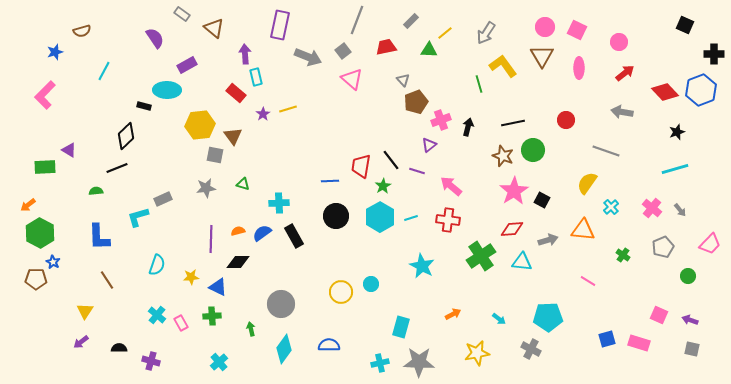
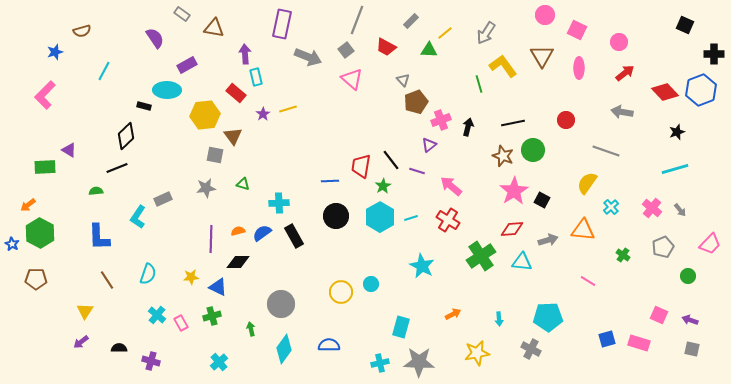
purple rectangle at (280, 25): moved 2 px right, 1 px up
pink circle at (545, 27): moved 12 px up
brown triangle at (214, 28): rotated 30 degrees counterclockwise
red trapezoid at (386, 47): rotated 140 degrees counterclockwise
gray square at (343, 51): moved 3 px right, 1 px up
yellow hexagon at (200, 125): moved 5 px right, 10 px up
cyan L-shape at (138, 217): rotated 40 degrees counterclockwise
red cross at (448, 220): rotated 25 degrees clockwise
blue star at (53, 262): moved 41 px left, 18 px up
cyan semicircle at (157, 265): moved 9 px left, 9 px down
green cross at (212, 316): rotated 12 degrees counterclockwise
cyan arrow at (499, 319): rotated 48 degrees clockwise
